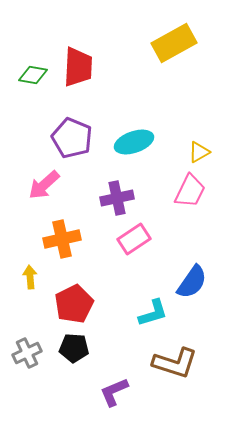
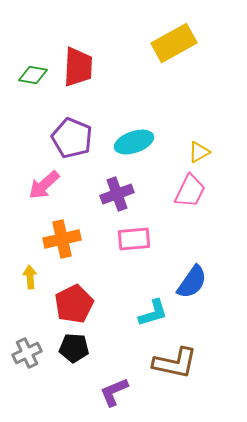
purple cross: moved 4 px up; rotated 8 degrees counterclockwise
pink rectangle: rotated 28 degrees clockwise
brown L-shape: rotated 6 degrees counterclockwise
